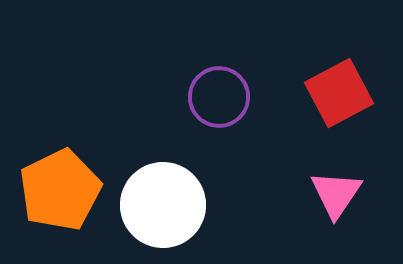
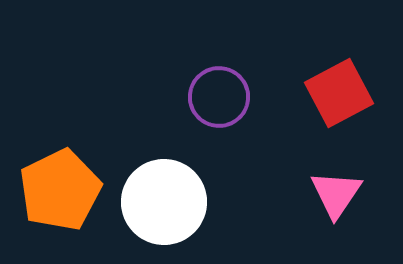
white circle: moved 1 px right, 3 px up
